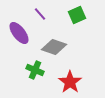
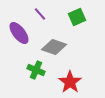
green square: moved 2 px down
green cross: moved 1 px right
